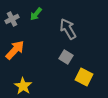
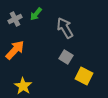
gray cross: moved 3 px right
gray arrow: moved 3 px left, 1 px up
yellow square: moved 1 px up
